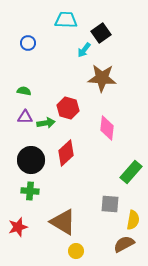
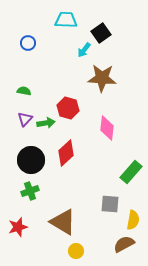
purple triangle: moved 2 px down; rotated 49 degrees counterclockwise
green cross: rotated 24 degrees counterclockwise
